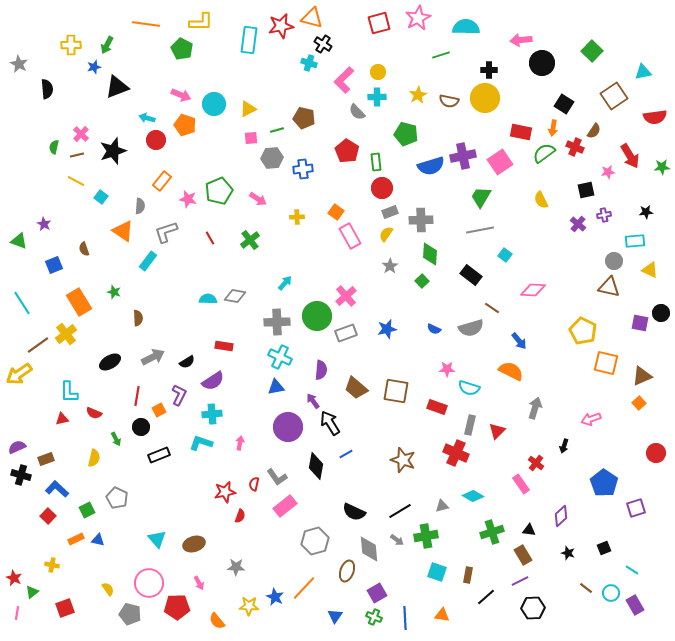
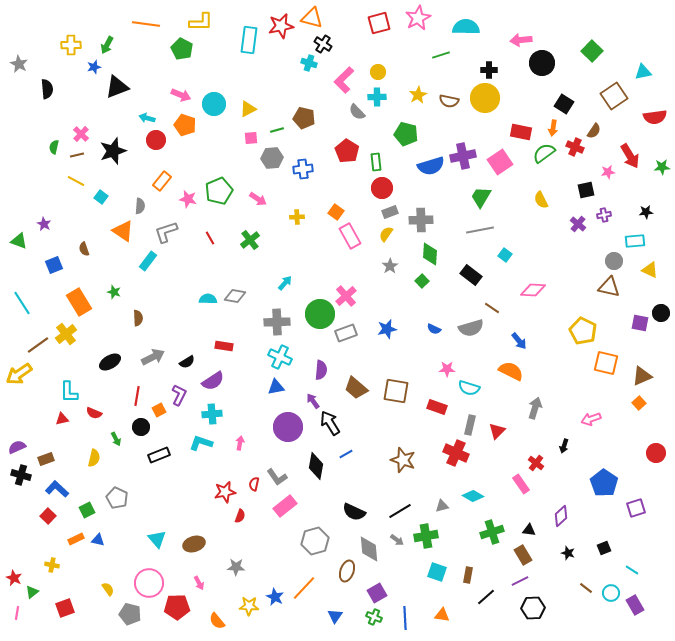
green circle at (317, 316): moved 3 px right, 2 px up
